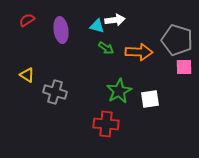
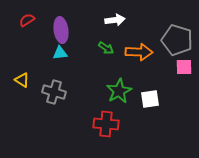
cyan triangle: moved 37 px left, 27 px down; rotated 21 degrees counterclockwise
yellow triangle: moved 5 px left, 5 px down
gray cross: moved 1 px left
